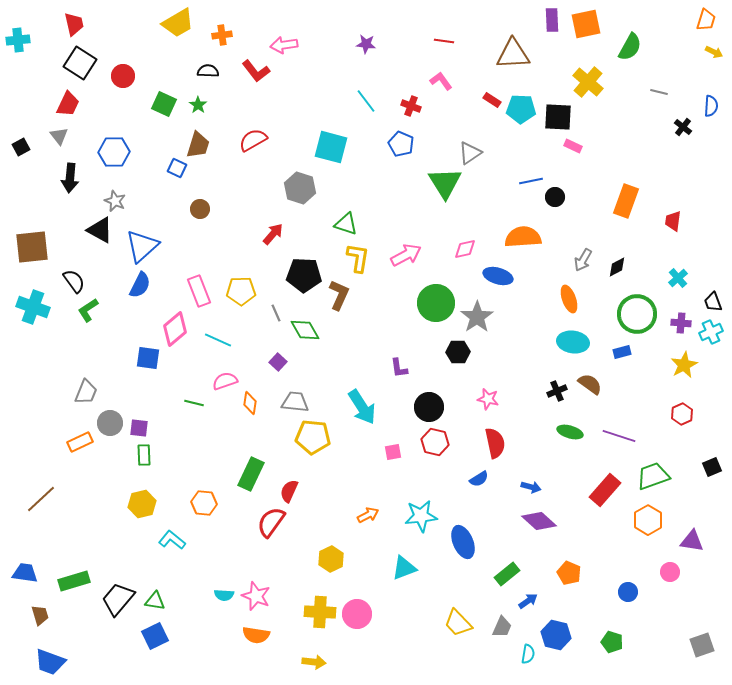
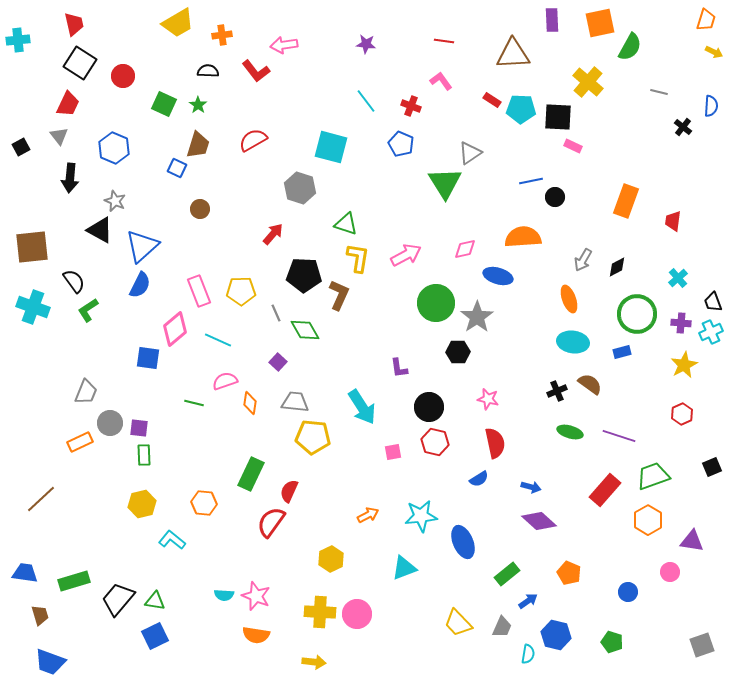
orange square at (586, 24): moved 14 px right, 1 px up
blue hexagon at (114, 152): moved 4 px up; rotated 24 degrees clockwise
